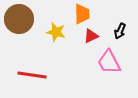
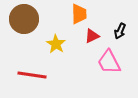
orange trapezoid: moved 3 px left
brown circle: moved 5 px right
yellow star: moved 12 px down; rotated 18 degrees clockwise
red triangle: moved 1 px right
